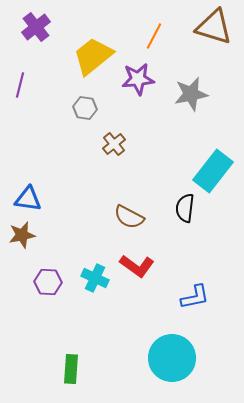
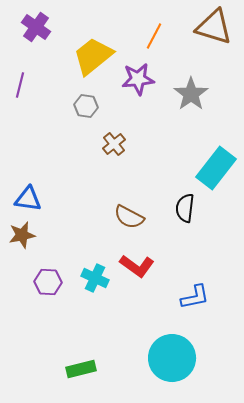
purple cross: rotated 16 degrees counterclockwise
gray star: rotated 24 degrees counterclockwise
gray hexagon: moved 1 px right, 2 px up
cyan rectangle: moved 3 px right, 3 px up
green rectangle: moved 10 px right; rotated 72 degrees clockwise
